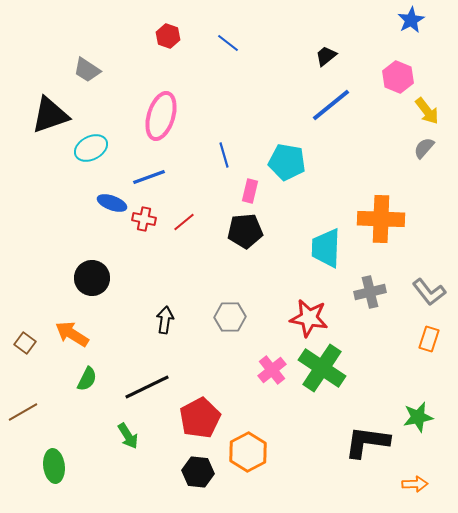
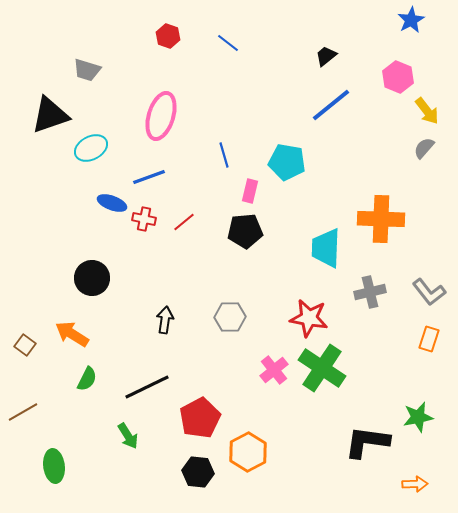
gray trapezoid at (87, 70): rotated 16 degrees counterclockwise
brown square at (25, 343): moved 2 px down
pink cross at (272, 370): moved 2 px right
